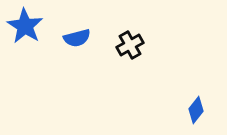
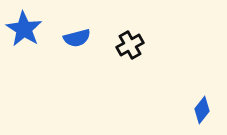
blue star: moved 1 px left, 3 px down
blue diamond: moved 6 px right
